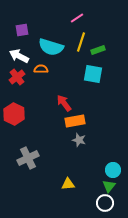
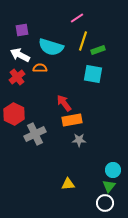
yellow line: moved 2 px right, 1 px up
white arrow: moved 1 px right, 1 px up
orange semicircle: moved 1 px left, 1 px up
orange rectangle: moved 3 px left, 1 px up
gray star: rotated 16 degrees counterclockwise
gray cross: moved 7 px right, 24 px up
